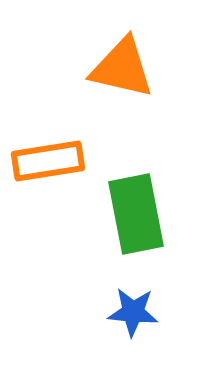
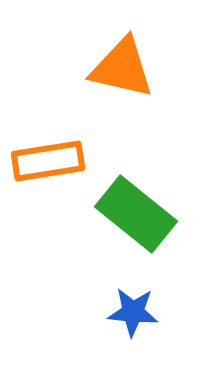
green rectangle: rotated 40 degrees counterclockwise
